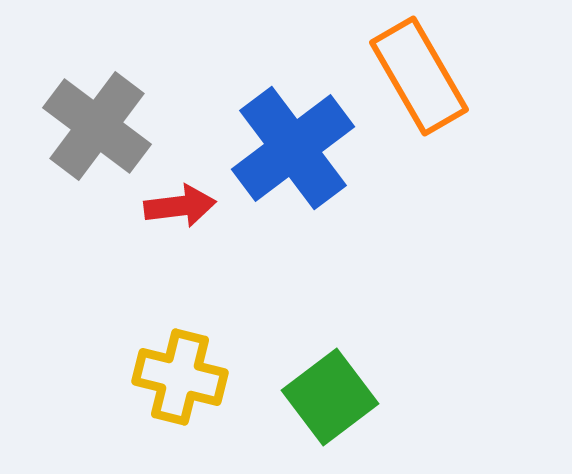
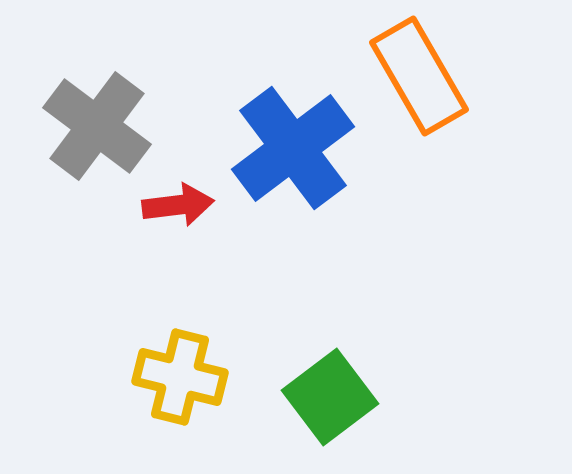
red arrow: moved 2 px left, 1 px up
